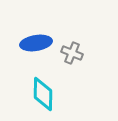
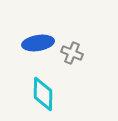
blue ellipse: moved 2 px right
